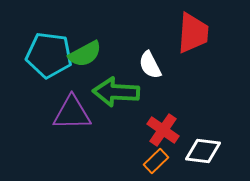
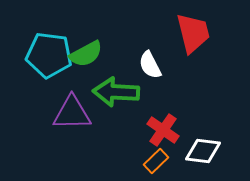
red trapezoid: rotated 18 degrees counterclockwise
green semicircle: moved 1 px right
